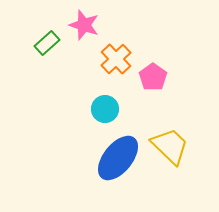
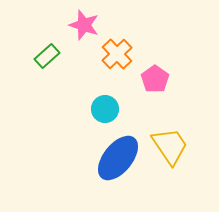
green rectangle: moved 13 px down
orange cross: moved 1 px right, 5 px up
pink pentagon: moved 2 px right, 2 px down
yellow trapezoid: rotated 12 degrees clockwise
